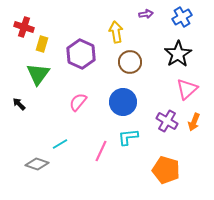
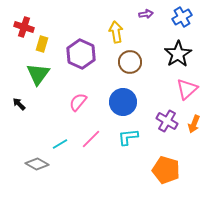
orange arrow: moved 2 px down
pink line: moved 10 px left, 12 px up; rotated 20 degrees clockwise
gray diamond: rotated 10 degrees clockwise
